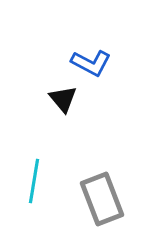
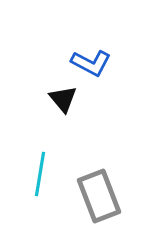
cyan line: moved 6 px right, 7 px up
gray rectangle: moved 3 px left, 3 px up
